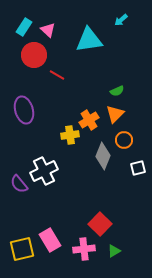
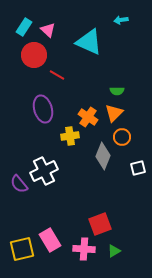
cyan arrow: rotated 32 degrees clockwise
cyan triangle: moved 2 px down; rotated 32 degrees clockwise
green semicircle: rotated 24 degrees clockwise
purple ellipse: moved 19 px right, 1 px up
orange triangle: moved 1 px left, 1 px up
orange cross: moved 1 px left, 3 px up; rotated 24 degrees counterclockwise
yellow cross: moved 1 px down
orange circle: moved 2 px left, 3 px up
red square: rotated 25 degrees clockwise
pink cross: rotated 10 degrees clockwise
